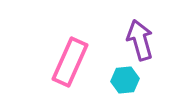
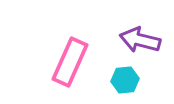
purple arrow: rotated 60 degrees counterclockwise
